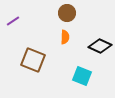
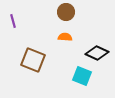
brown circle: moved 1 px left, 1 px up
purple line: rotated 72 degrees counterclockwise
orange semicircle: rotated 88 degrees counterclockwise
black diamond: moved 3 px left, 7 px down
